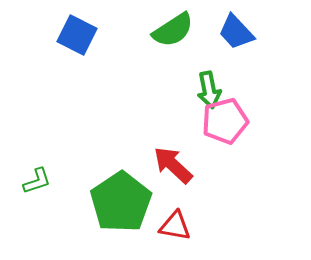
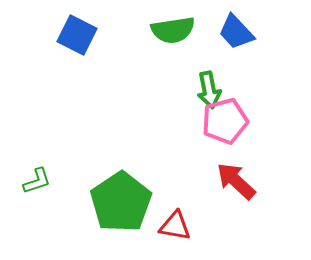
green semicircle: rotated 24 degrees clockwise
red arrow: moved 63 px right, 16 px down
